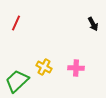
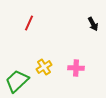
red line: moved 13 px right
yellow cross: rotated 28 degrees clockwise
